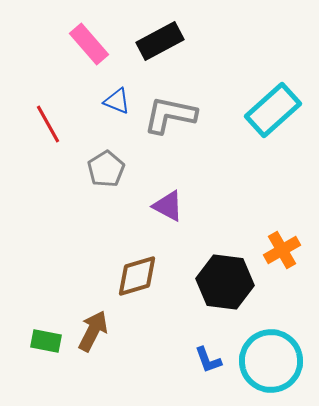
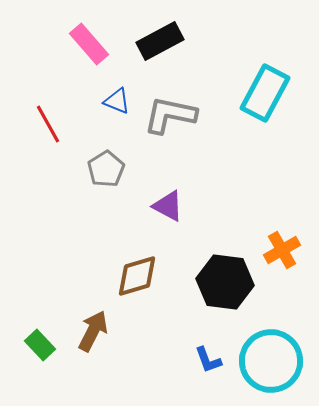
cyan rectangle: moved 8 px left, 17 px up; rotated 20 degrees counterclockwise
green rectangle: moved 6 px left, 4 px down; rotated 36 degrees clockwise
